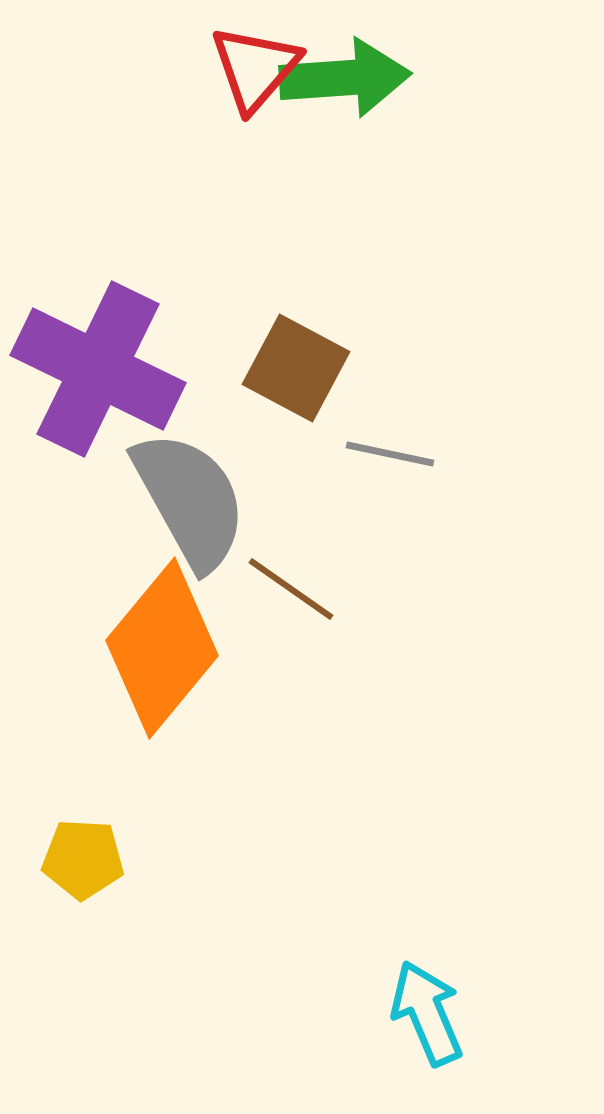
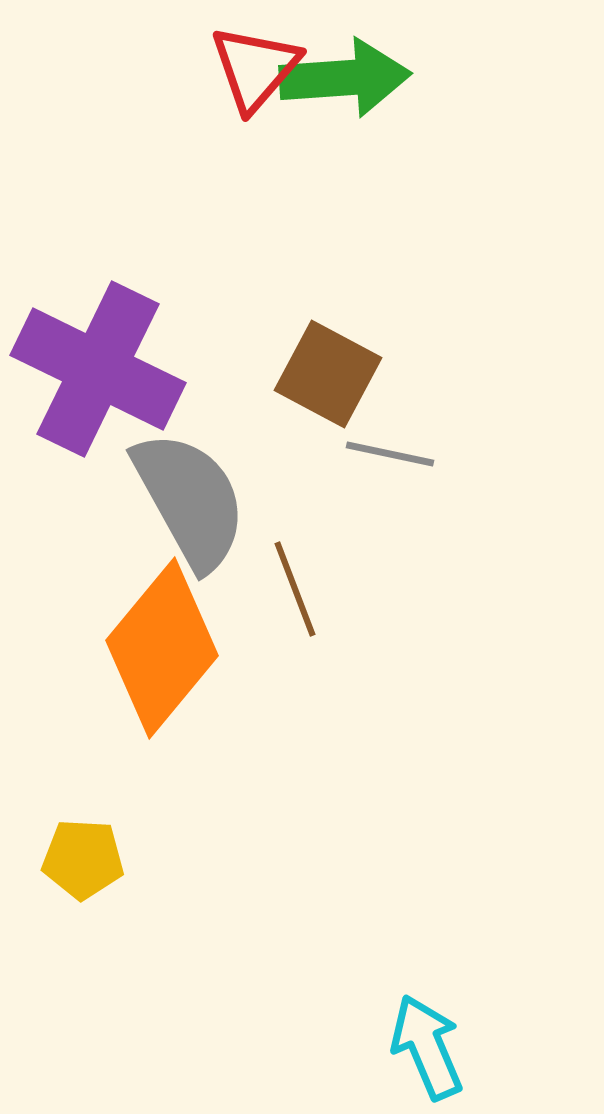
brown square: moved 32 px right, 6 px down
brown line: moved 4 px right; rotated 34 degrees clockwise
cyan arrow: moved 34 px down
